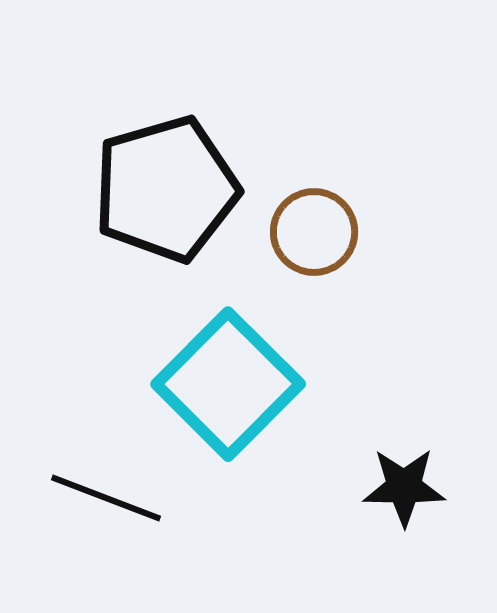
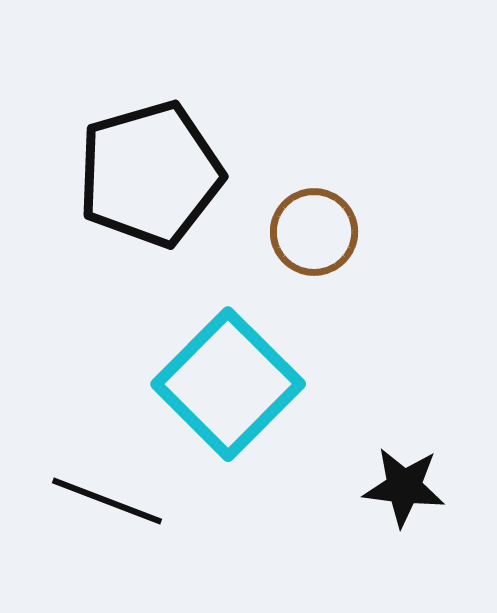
black pentagon: moved 16 px left, 15 px up
black star: rotated 6 degrees clockwise
black line: moved 1 px right, 3 px down
